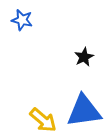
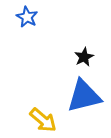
blue star: moved 5 px right, 3 px up; rotated 15 degrees clockwise
blue triangle: moved 15 px up; rotated 6 degrees counterclockwise
